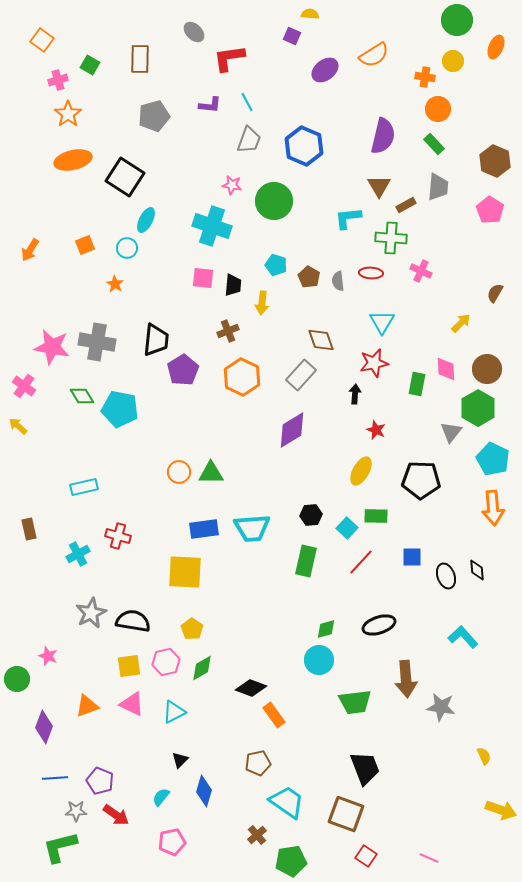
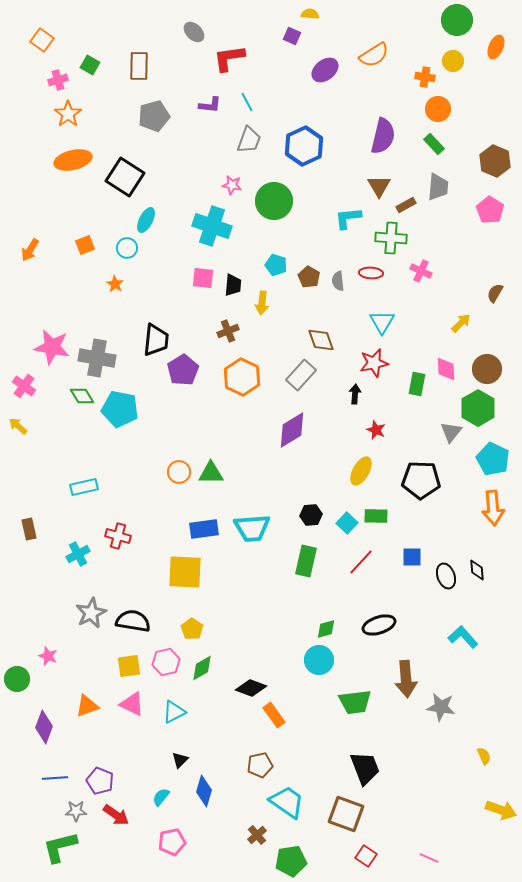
brown rectangle at (140, 59): moved 1 px left, 7 px down
blue hexagon at (304, 146): rotated 12 degrees clockwise
gray cross at (97, 342): moved 16 px down
cyan square at (347, 528): moved 5 px up
brown pentagon at (258, 763): moved 2 px right, 2 px down
